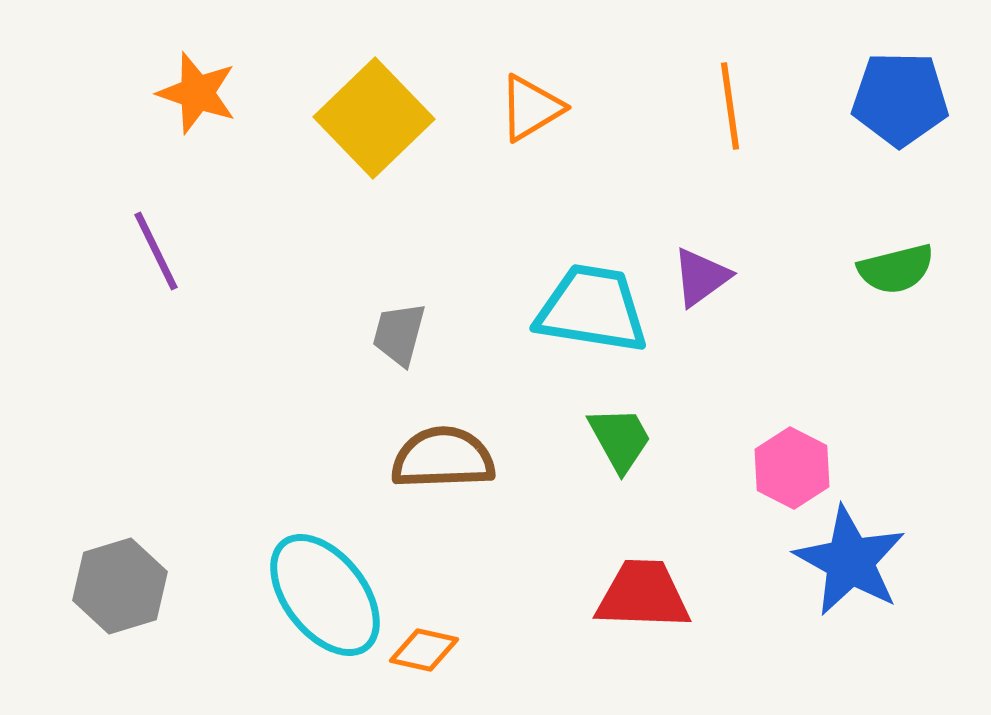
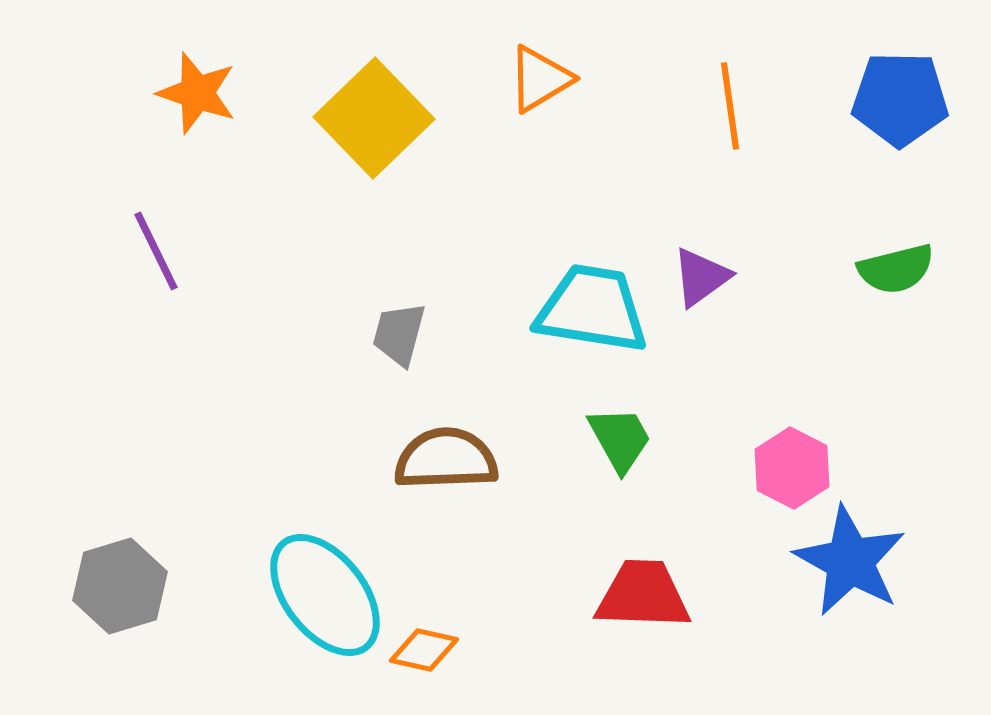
orange triangle: moved 9 px right, 29 px up
brown semicircle: moved 3 px right, 1 px down
